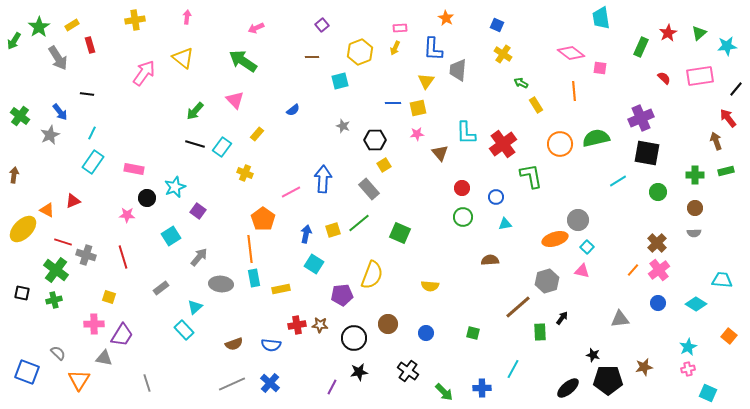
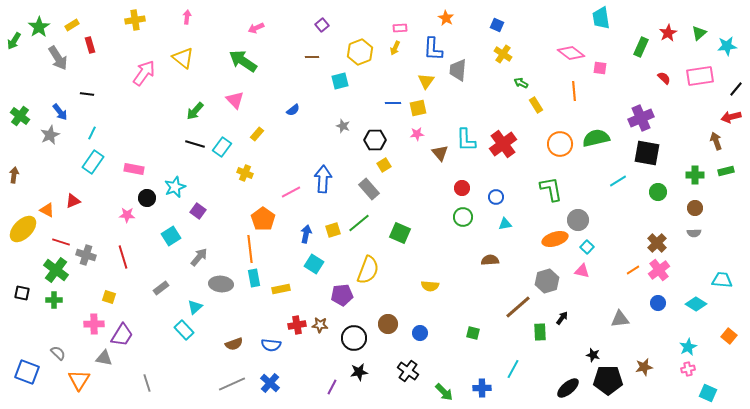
red arrow at (728, 118): moved 3 px right, 1 px up; rotated 66 degrees counterclockwise
cyan L-shape at (466, 133): moved 7 px down
green L-shape at (531, 176): moved 20 px right, 13 px down
red line at (63, 242): moved 2 px left
orange line at (633, 270): rotated 16 degrees clockwise
yellow semicircle at (372, 275): moved 4 px left, 5 px up
green cross at (54, 300): rotated 14 degrees clockwise
blue circle at (426, 333): moved 6 px left
